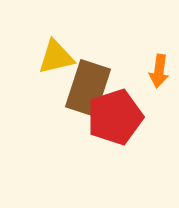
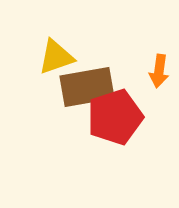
yellow triangle: rotated 6 degrees counterclockwise
brown rectangle: moved 1 px left, 1 px up; rotated 62 degrees clockwise
